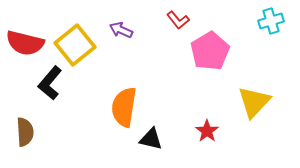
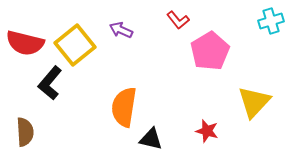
red star: rotated 20 degrees counterclockwise
